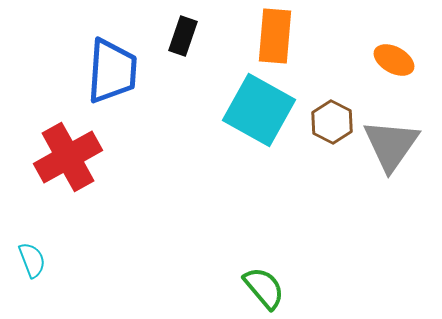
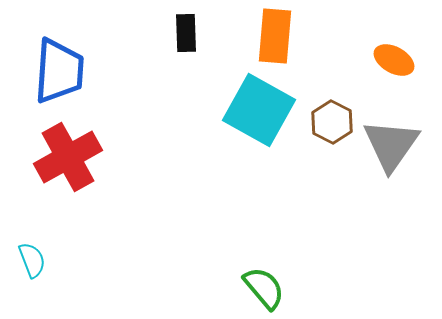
black rectangle: moved 3 px right, 3 px up; rotated 21 degrees counterclockwise
blue trapezoid: moved 53 px left
